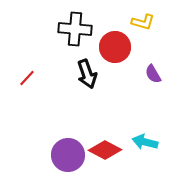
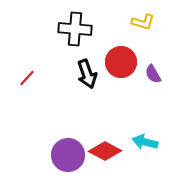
red circle: moved 6 px right, 15 px down
red diamond: moved 1 px down
